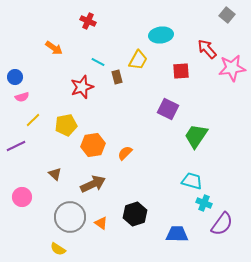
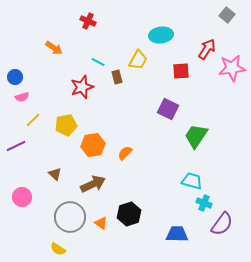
red arrow: rotated 75 degrees clockwise
black hexagon: moved 6 px left
